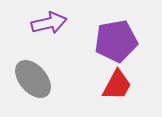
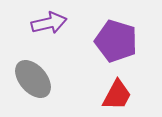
purple pentagon: rotated 27 degrees clockwise
red trapezoid: moved 10 px down
